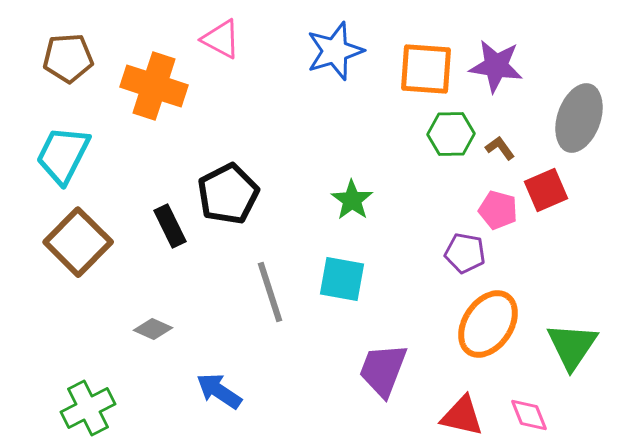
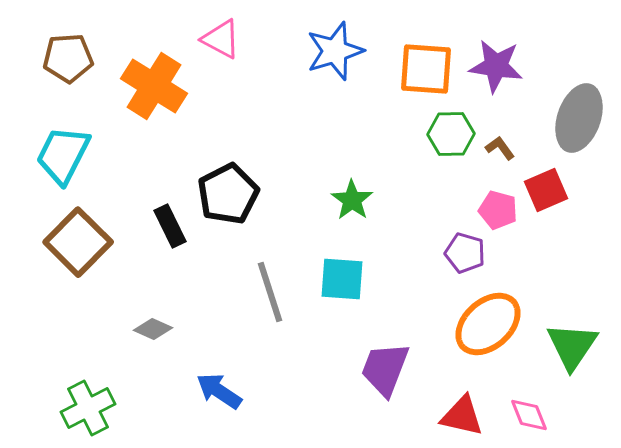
orange cross: rotated 14 degrees clockwise
purple pentagon: rotated 6 degrees clockwise
cyan square: rotated 6 degrees counterclockwise
orange ellipse: rotated 14 degrees clockwise
purple trapezoid: moved 2 px right, 1 px up
